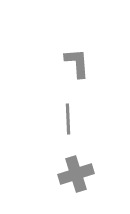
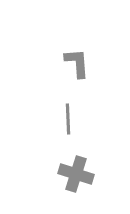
gray cross: rotated 36 degrees clockwise
